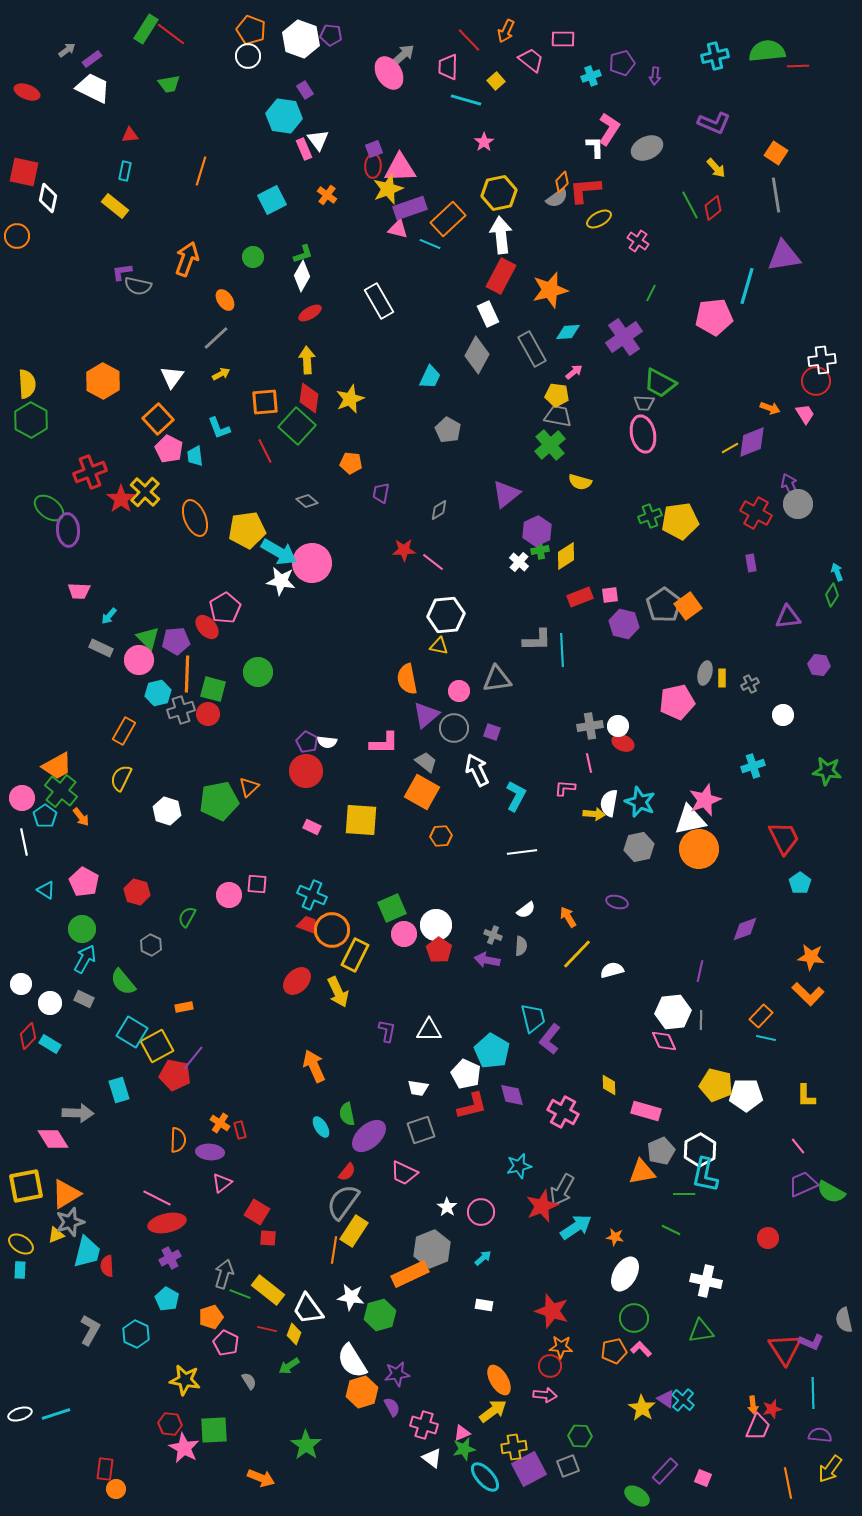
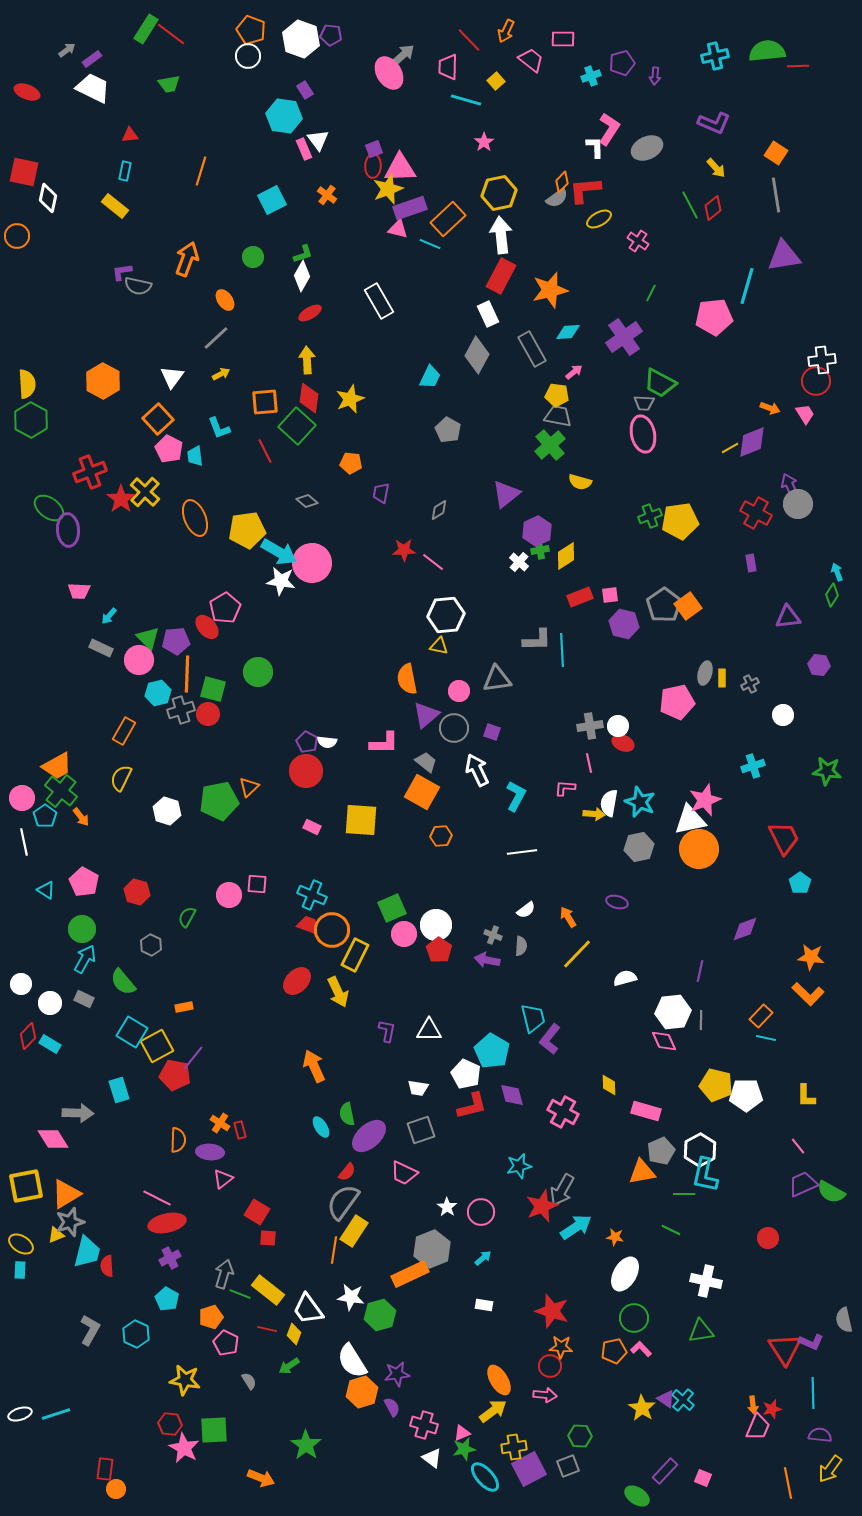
white semicircle at (612, 970): moved 13 px right, 8 px down
pink triangle at (222, 1183): moved 1 px right, 4 px up
